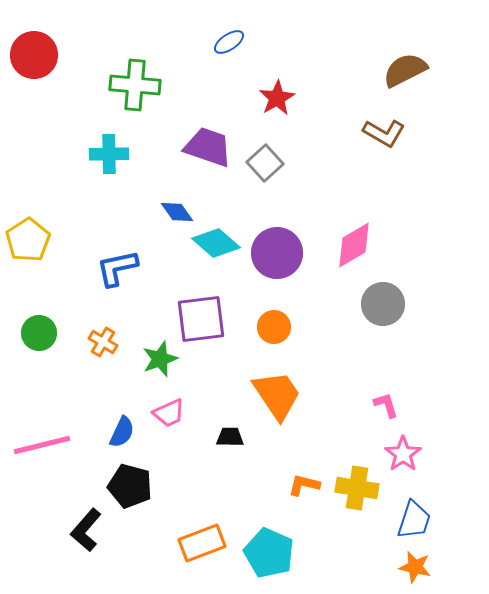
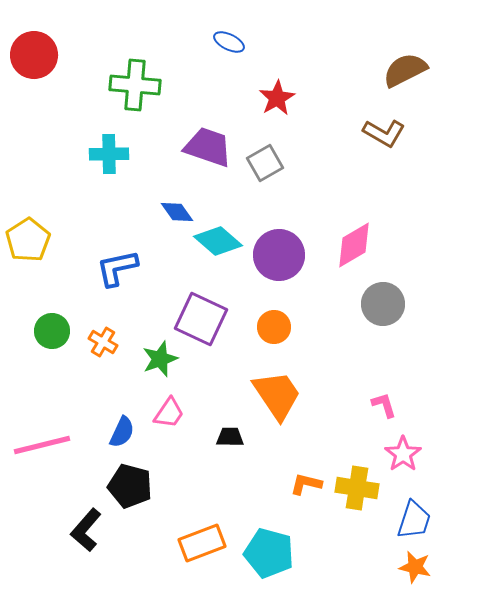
blue ellipse: rotated 60 degrees clockwise
gray square: rotated 12 degrees clockwise
cyan diamond: moved 2 px right, 2 px up
purple circle: moved 2 px right, 2 px down
purple square: rotated 32 degrees clockwise
green circle: moved 13 px right, 2 px up
pink L-shape: moved 2 px left
pink trapezoid: rotated 32 degrees counterclockwise
orange L-shape: moved 2 px right, 1 px up
cyan pentagon: rotated 9 degrees counterclockwise
